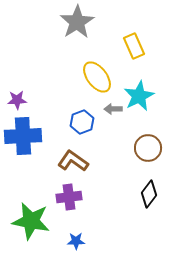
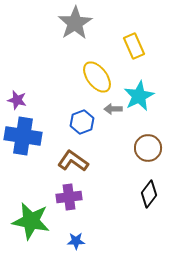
gray star: moved 2 px left, 1 px down
purple star: rotated 18 degrees clockwise
blue cross: rotated 12 degrees clockwise
